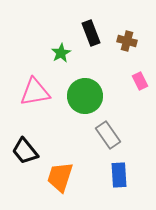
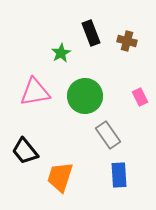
pink rectangle: moved 16 px down
